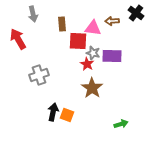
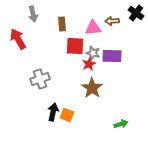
pink triangle: rotated 12 degrees counterclockwise
red square: moved 3 px left, 5 px down
red star: moved 2 px right; rotated 16 degrees clockwise
gray cross: moved 1 px right, 4 px down
